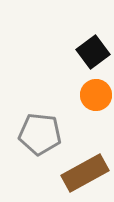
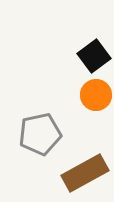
black square: moved 1 px right, 4 px down
gray pentagon: rotated 18 degrees counterclockwise
